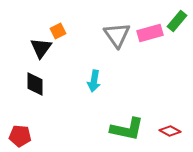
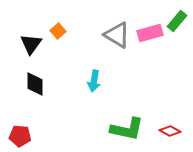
orange square: rotated 14 degrees counterclockwise
gray triangle: rotated 24 degrees counterclockwise
black triangle: moved 10 px left, 4 px up
